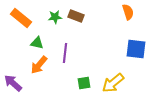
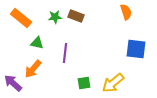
orange semicircle: moved 2 px left
orange arrow: moved 6 px left, 4 px down
